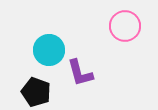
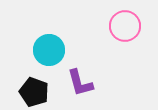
purple L-shape: moved 10 px down
black pentagon: moved 2 px left
